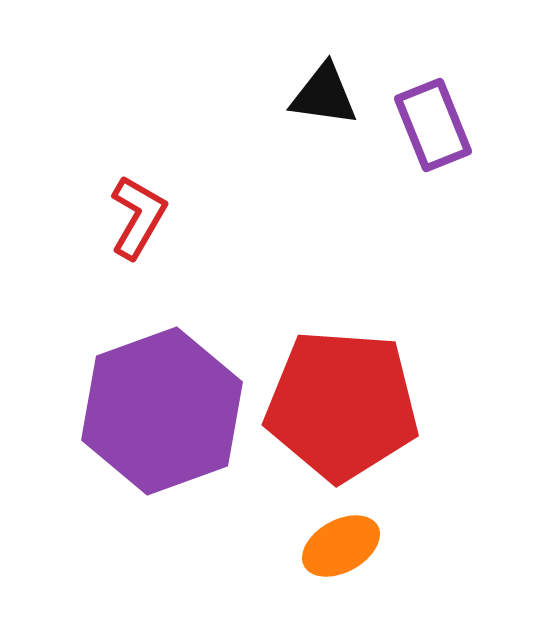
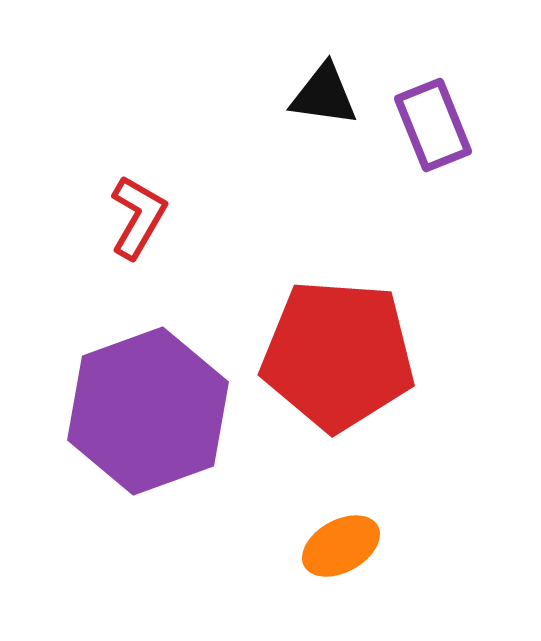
red pentagon: moved 4 px left, 50 px up
purple hexagon: moved 14 px left
